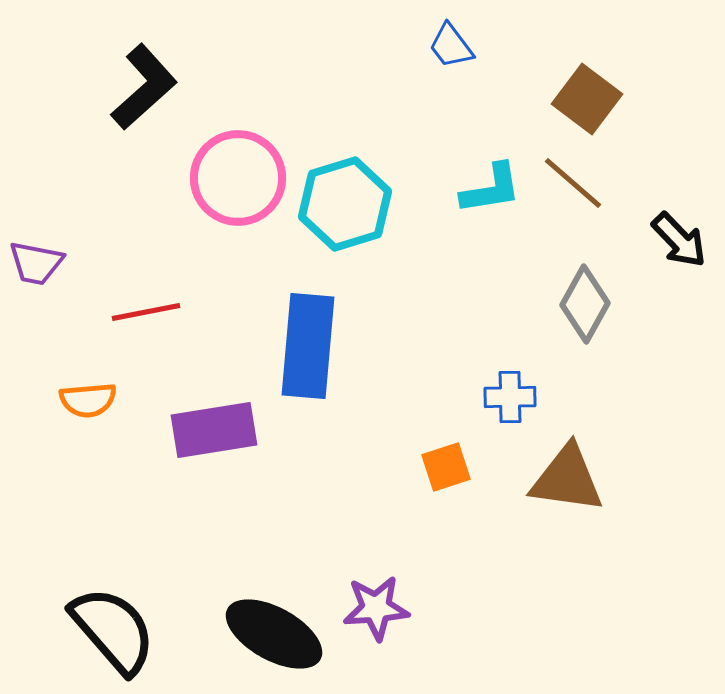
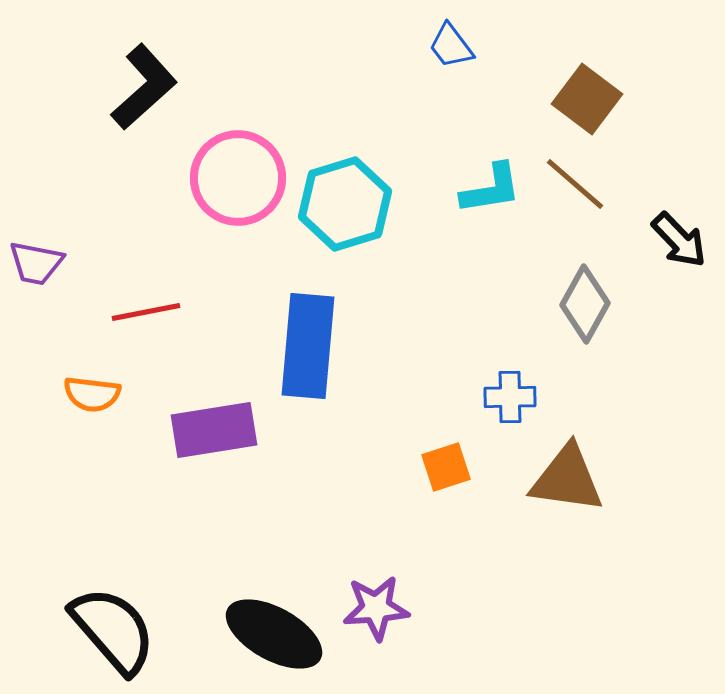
brown line: moved 2 px right, 1 px down
orange semicircle: moved 4 px right, 6 px up; rotated 12 degrees clockwise
